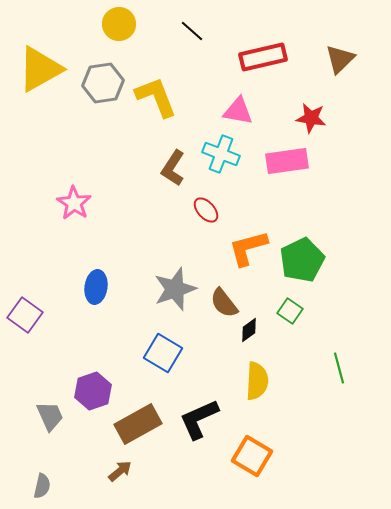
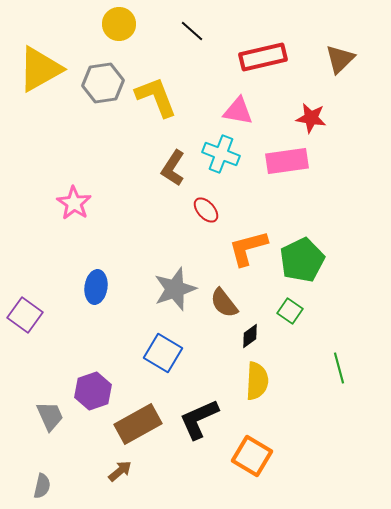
black diamond: moved 1 px right, 6 px down
